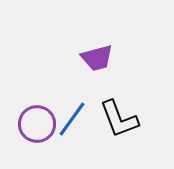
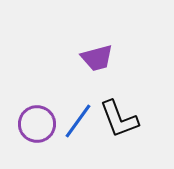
blue line: moved 6 px right, 2 px down
